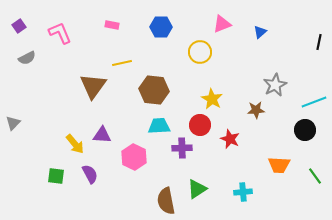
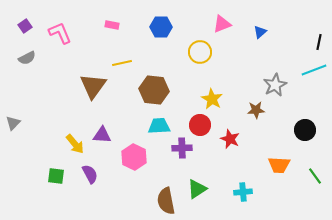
purple square: moved 6 px right
cyan line: moved 32 px up
